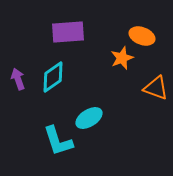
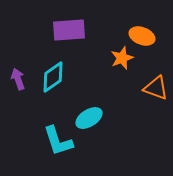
purple rectangle: moved 1 px right, 2 px up
